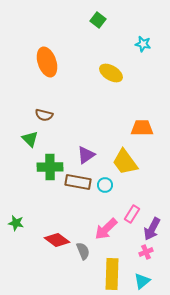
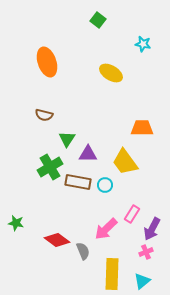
green triangle: moved 37 px right; rotated 18 degrees clockwise
purple triangle: moved 2 px right, 1 px up; rotated 36 degrees clockwise
green cross: rotated 30 degrees counterclockwise
